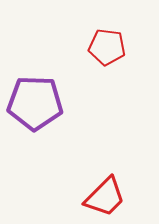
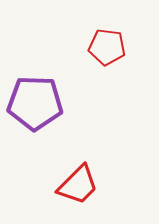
red trapezoid: moved 27 px left, 12 px up
